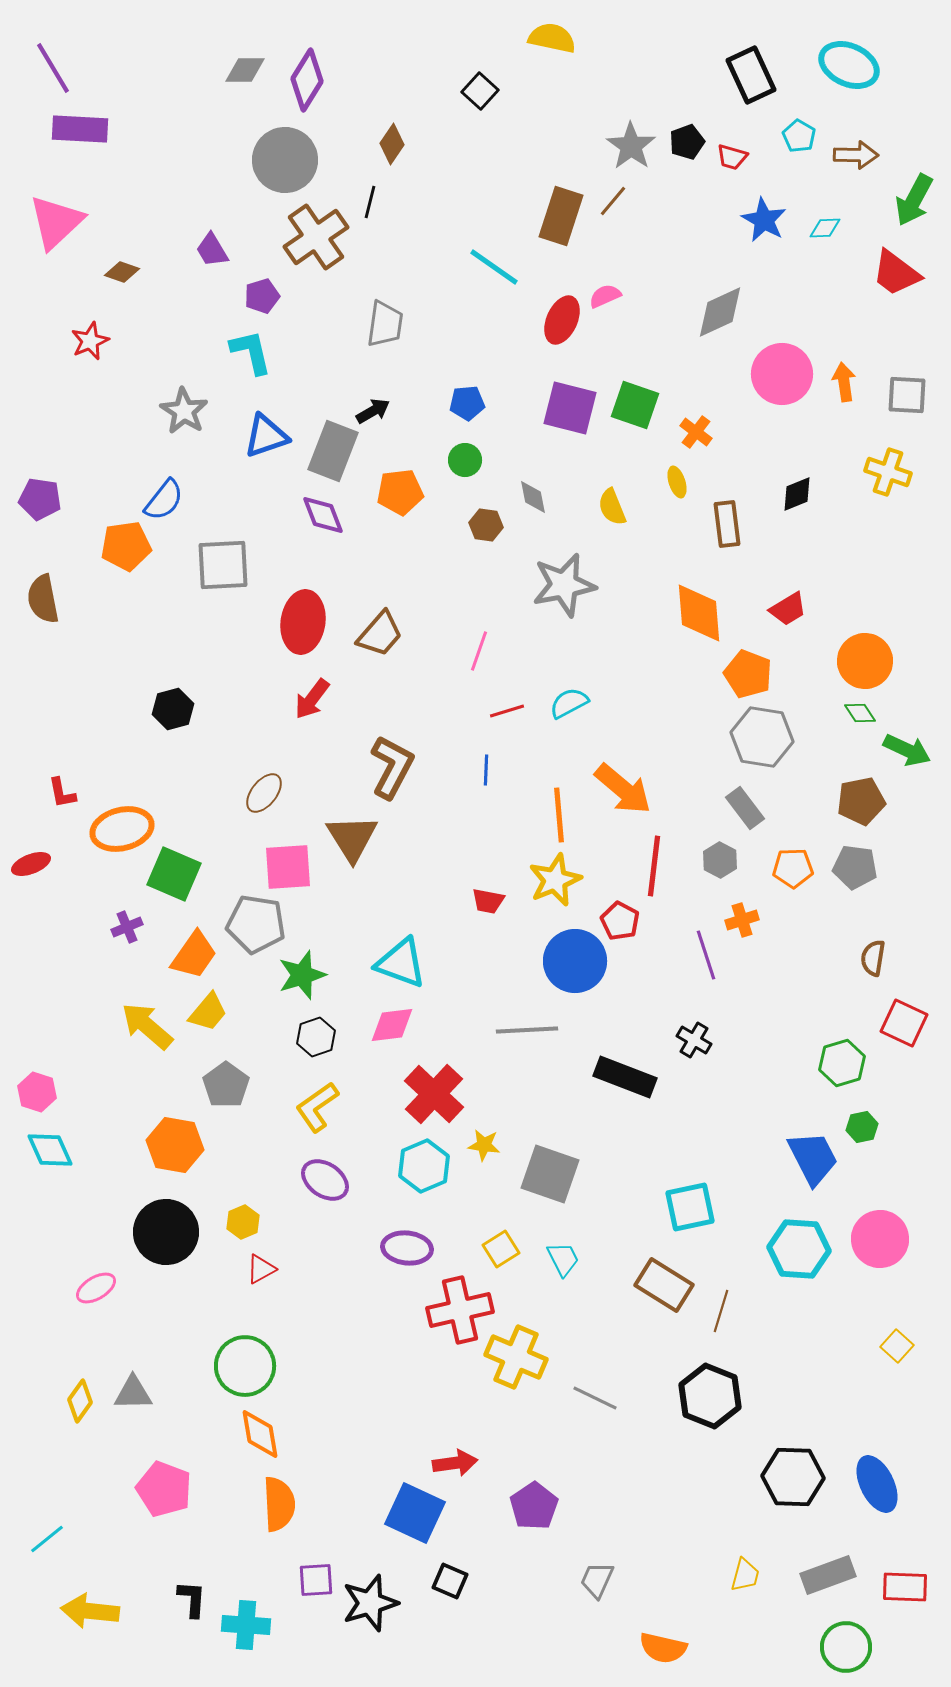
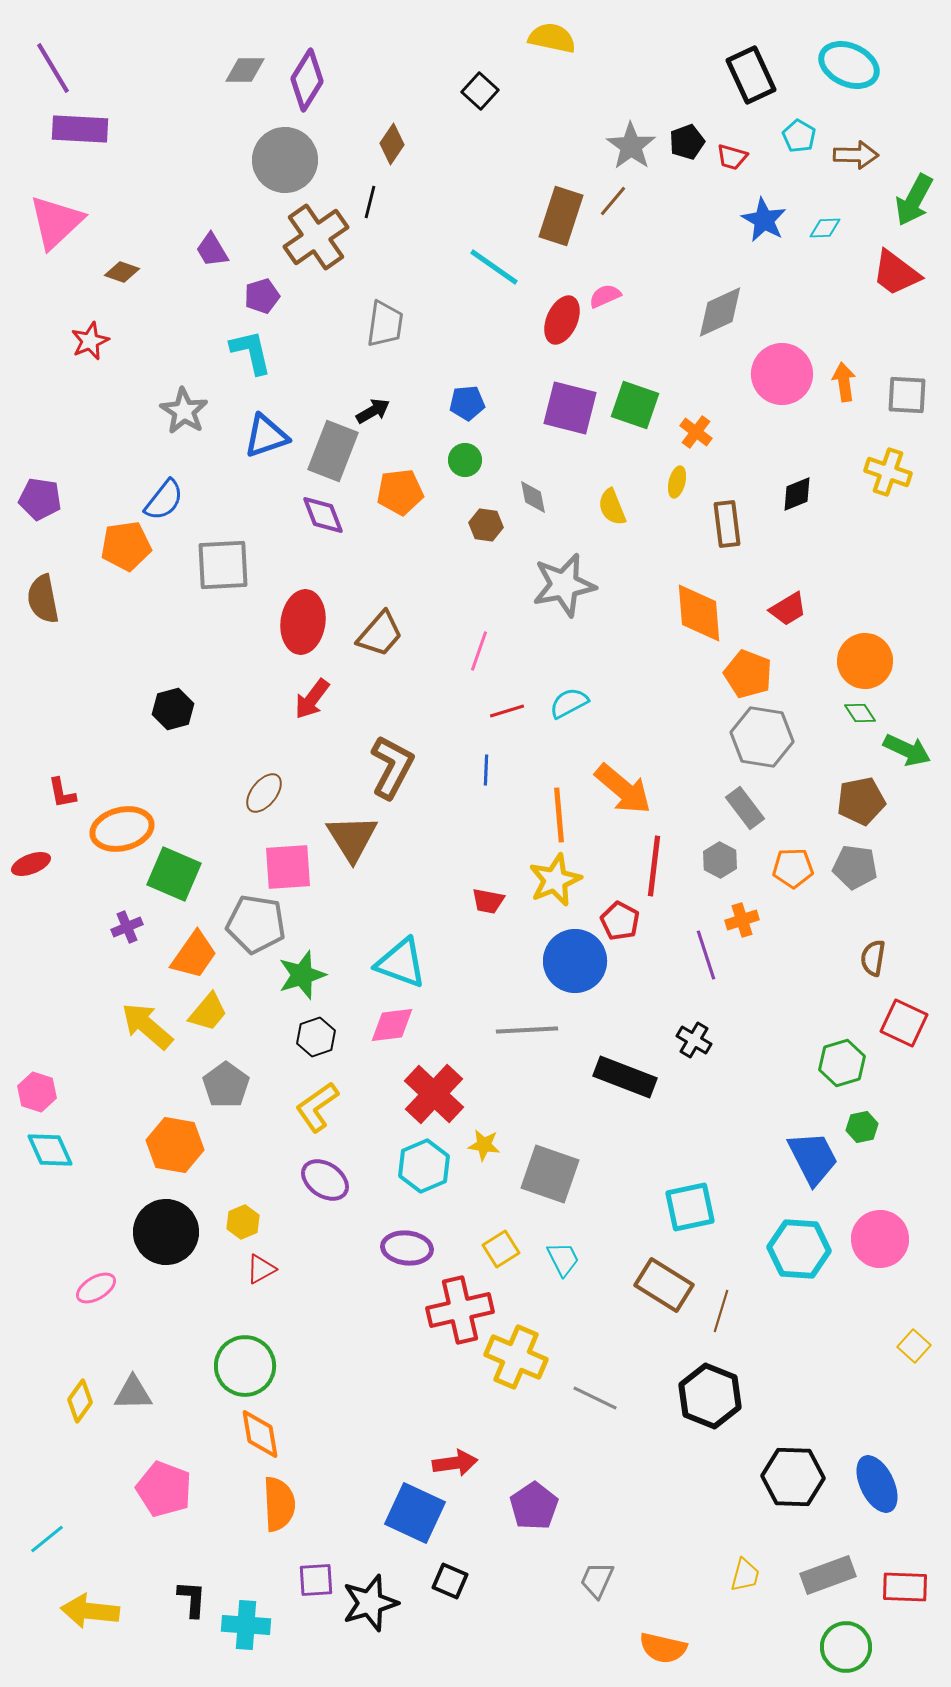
yellow ellipse at (677, 482): rotated 32 degrees clockwise
yellow square at (897, 1346): moved 17 px right
